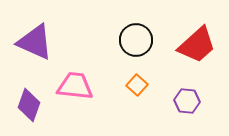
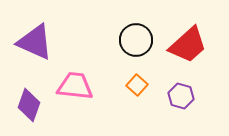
red trapezoid: moved 9 px left
purple hexagon: moved 6 px left, 5 px up; rotated 10 degrees clockwise
